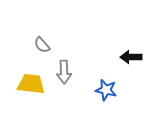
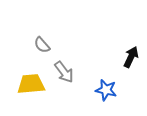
black arrow: rotated 115 degrees clockwise
gray arrow: rotated 35 degrees counterclockwise
yellow trapezoid: rotated 12 degrees counterclockwise
